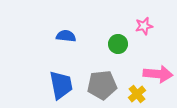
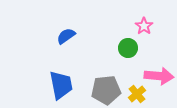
pink star: rotated 24 degrees counterclockwise
blue semicircle: rotated 42 degrees counterclockwise
green circle: moved 10 px right, 4 px down
pink arrow: moved 1 px right, 2 px down
gray pentagon: moved 4 px right, 5 px down
